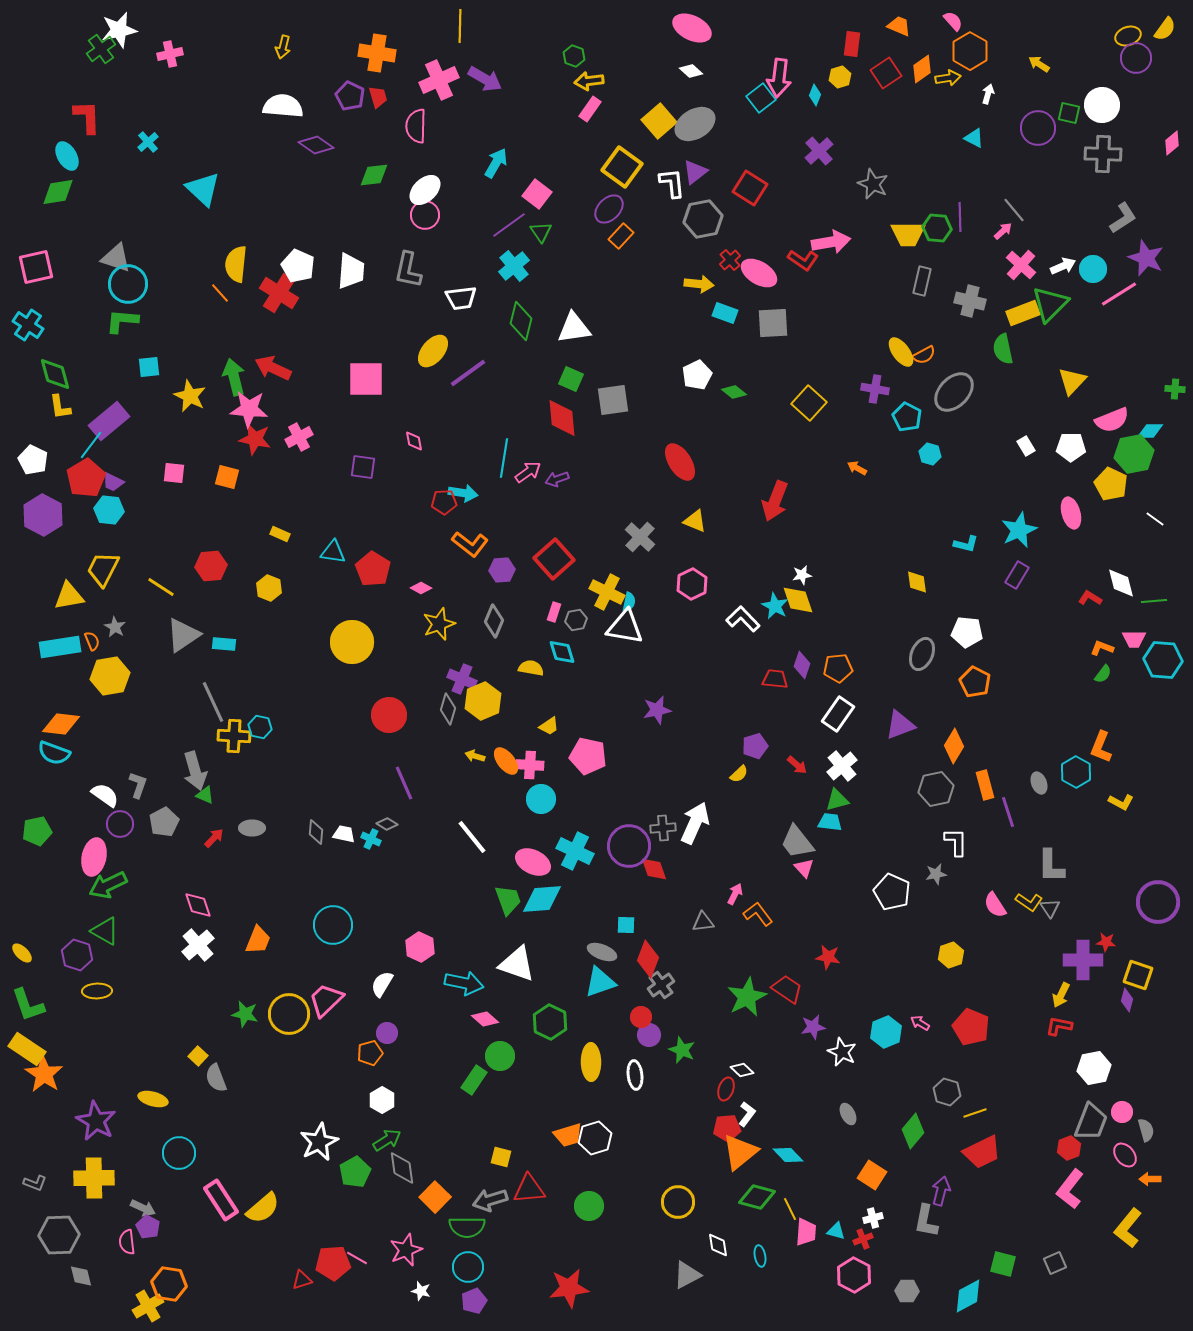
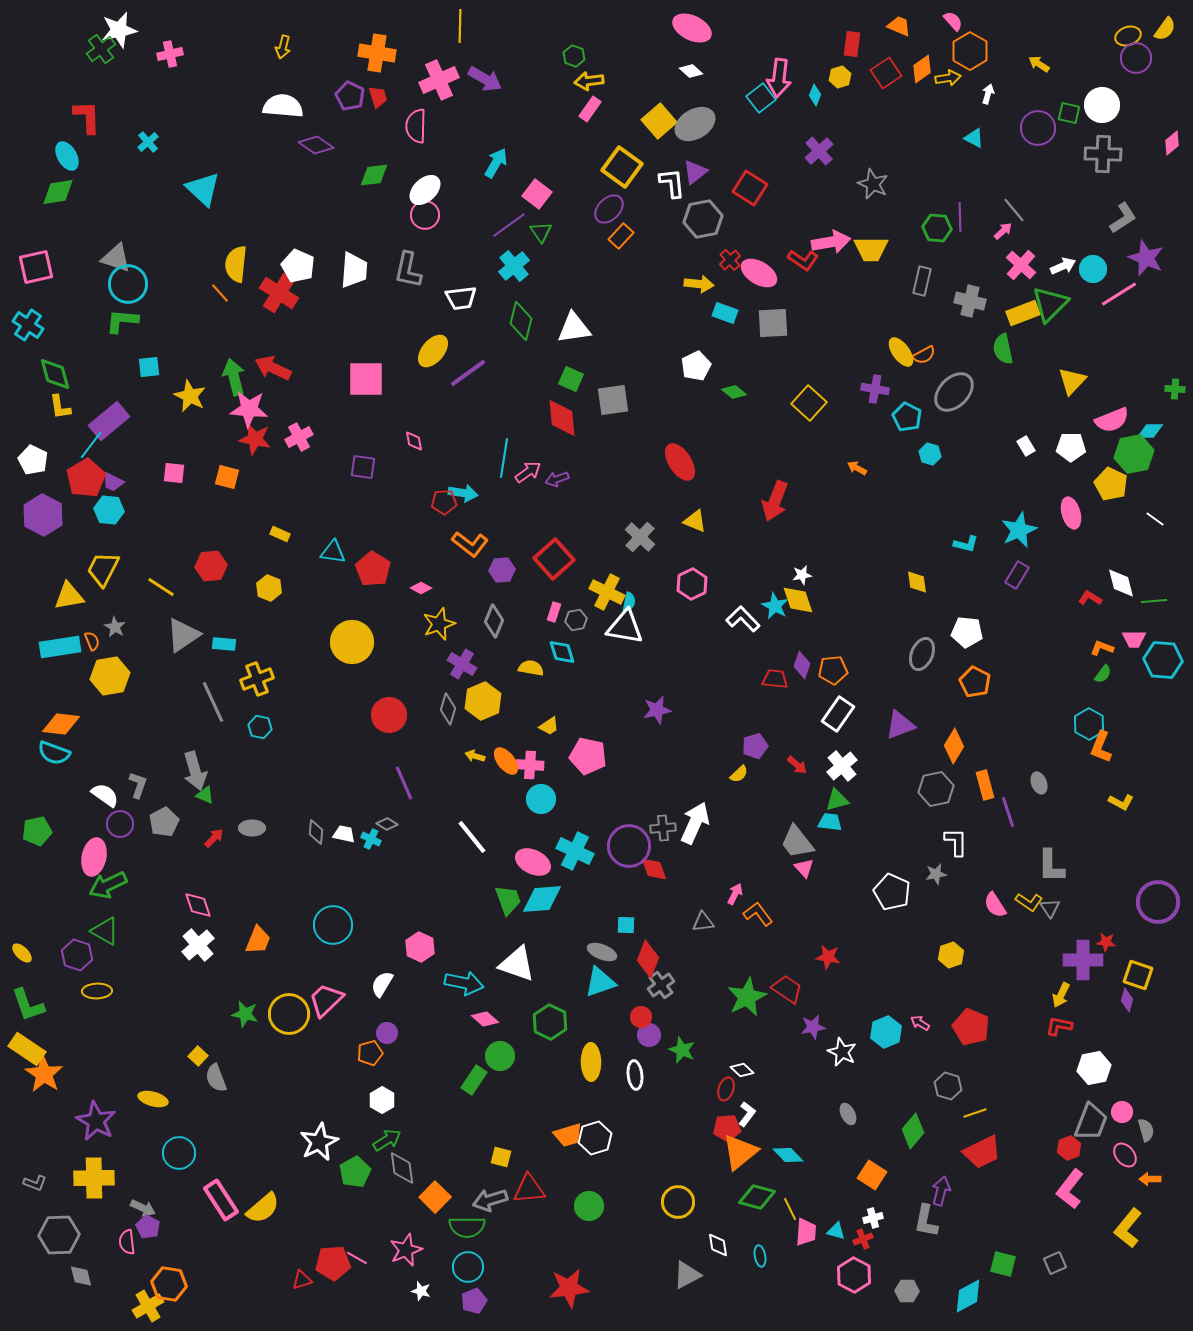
yellow trapezoid at (908, 234): moved 37 px left, 15 px down
white trapezoid at (351, 271): moved 3 px right, 1 px up
white pentagon at (697, 375): moved 1 px left, 9 px up
orange pentagon at (838, 668): moved 5 px left, 2 px down
purple cross at (462, 679): moved 15 px up; rotated 8 degrees clockwise
yellow cross at (234, 736): moved 23 px right, 57 px up; rotated 24 degrees counterclockwise
cyan hexagon at (1076, 772): moved 13 px right, 48 px up
gray hexagon at (947, 1092): moved 1 px right, 6 px up
